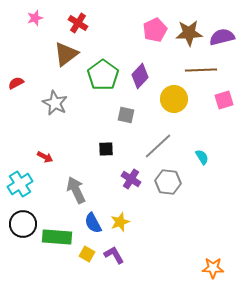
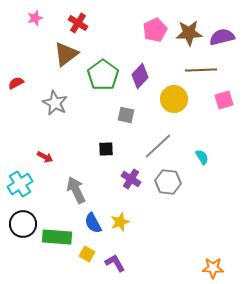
purple L-shape: moved 1 px right, 8 px down
